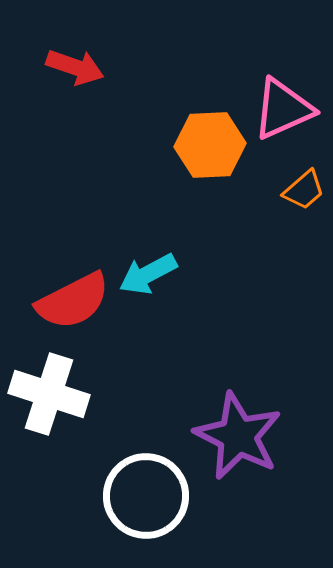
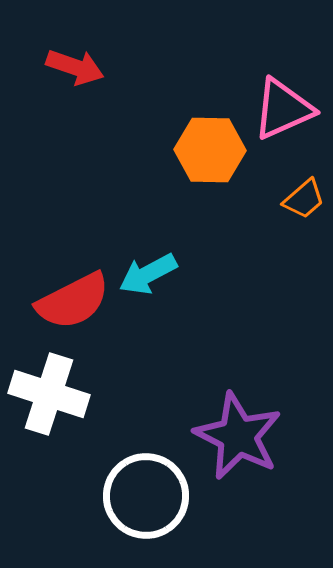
orange hexagon: moved 5 px down; rotated 4 degrees clockwise
orange trapezoid: moved 9 px down
